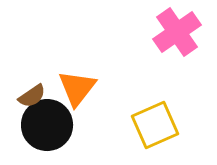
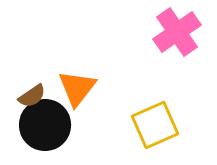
black circle: moved 2 px left
